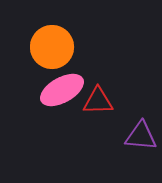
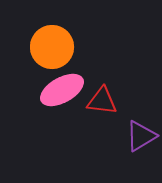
red triangle: moved 4 px right; rotated 8 degrees clockwise
purple triangle: rotated 36 degrees counterclockwise
